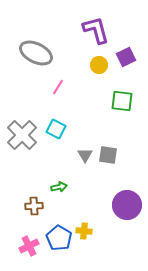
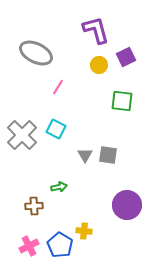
blue pentagon: moved 1 px right, 7 px down
